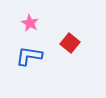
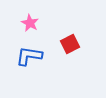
red square: moved 1 px down; rotated 24 degrees clockwise
